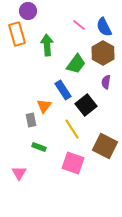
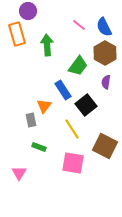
brown hexagon: moved 2 px right
green trapezoid: moved 2 px right, 2 px down
pink square: rotated 10 degrees counterclockwise
